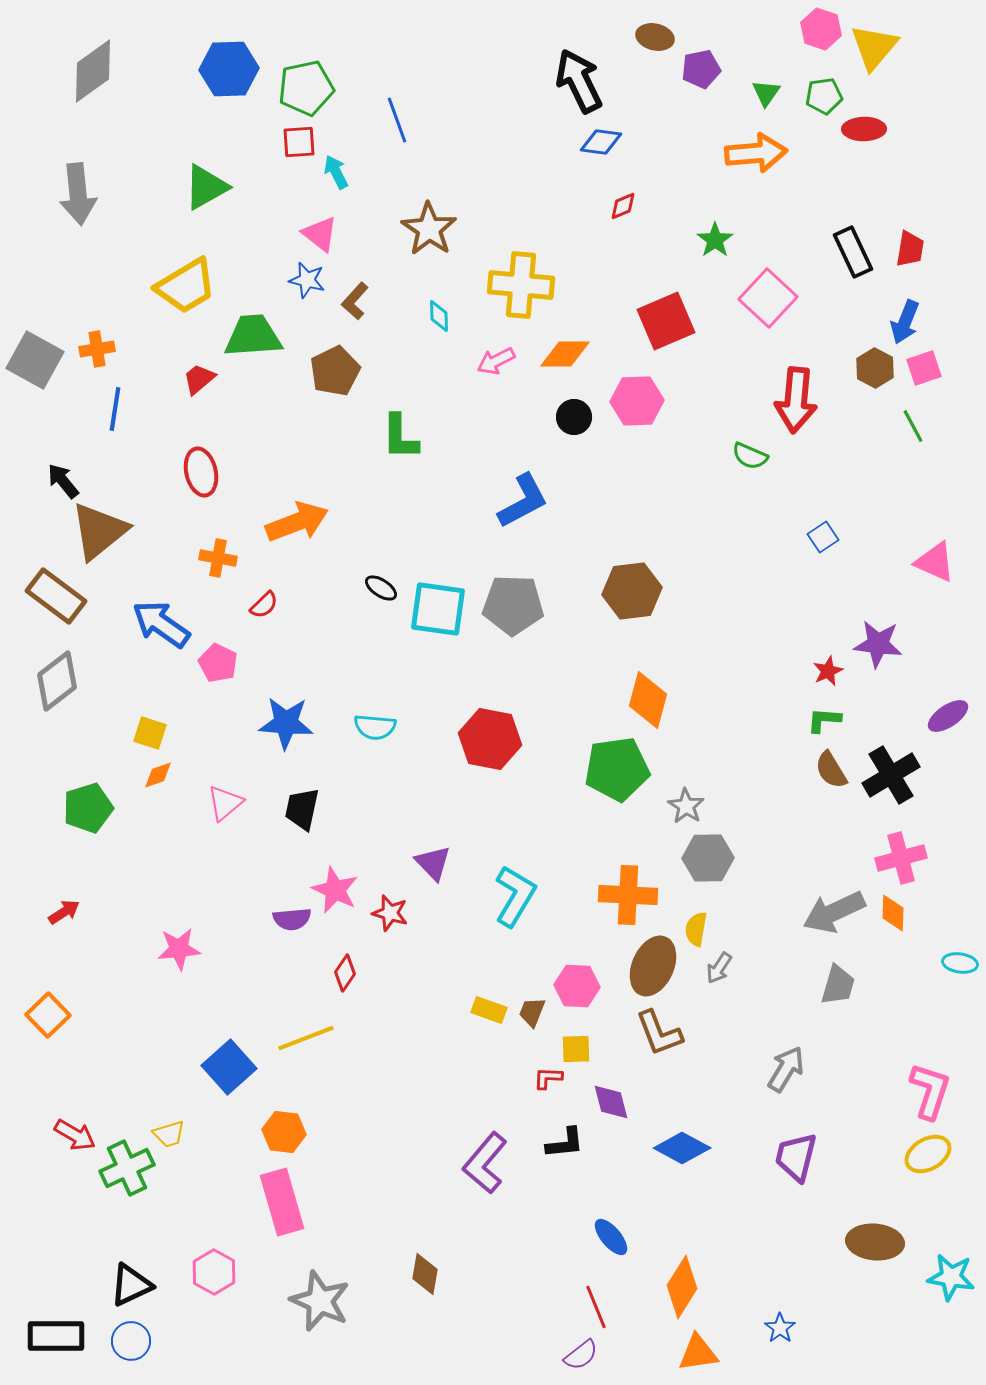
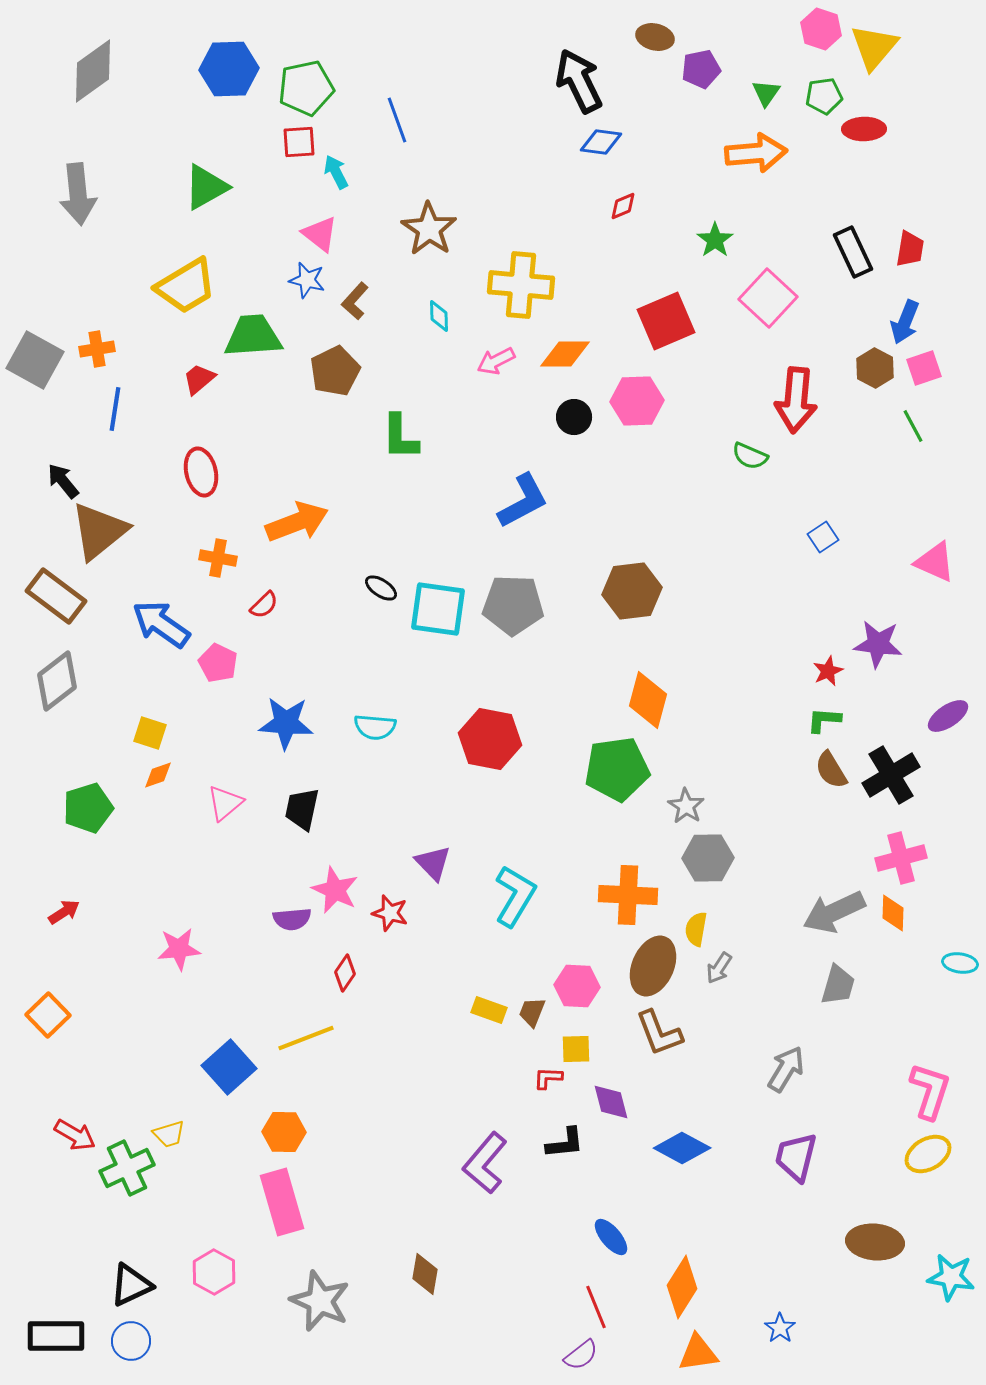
orange hexagon at (284, 1132): rotated 6 degrees counterclockwise
